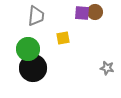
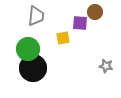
purple square: moved 2 px left, 10 px down
gray star: moved 1 px left, 2 px up
